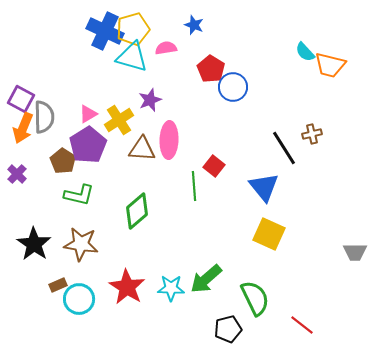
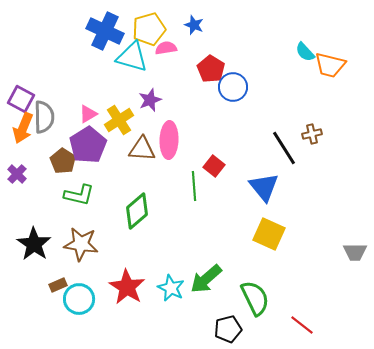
yellow pentagon: moved 16 px right
cyan star: rotated 24 degrees clockwise
